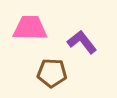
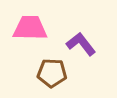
purple L-shape: moved 1 px left, 2 px down
